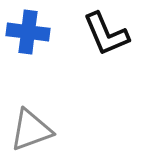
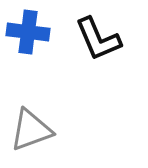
black L-shape: moved 8 px left, 5 px down
